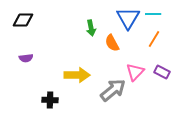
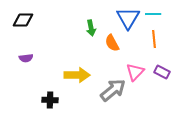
orange line: rotated 36 degrees counterclockwise
